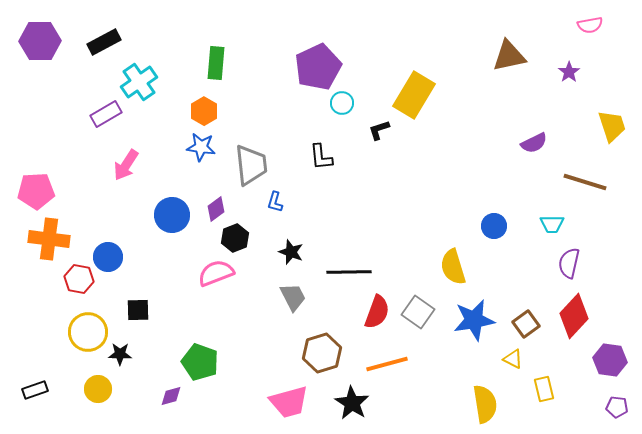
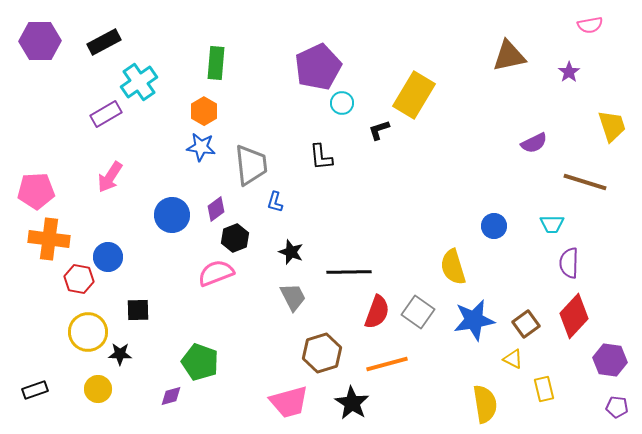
pink arrow at (126, 165): moved 16 px left, 12 px down
purple semicircle at (569, 263): rotated 12 degrees counterclockwise
